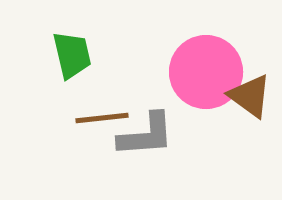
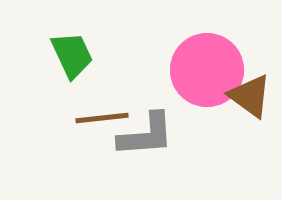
green trapezoid: rotated 12 degrees counterclockwise
pink circle: moved 1 px right, 2 px up
